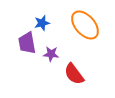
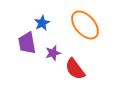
blue star: rotated 14 degrees counterclockwise
purple star: moved 2 px right, 1 px up; rotated 21 degrees counterclockwise
red semicircle: moved 1 px right, 5 px up
